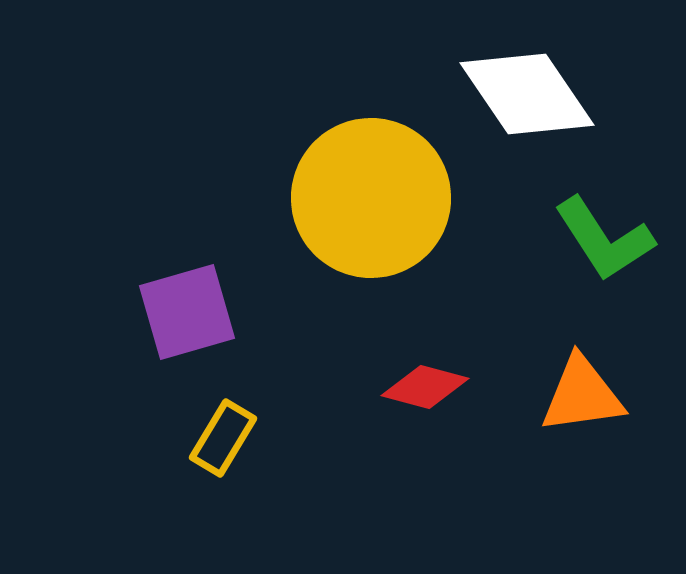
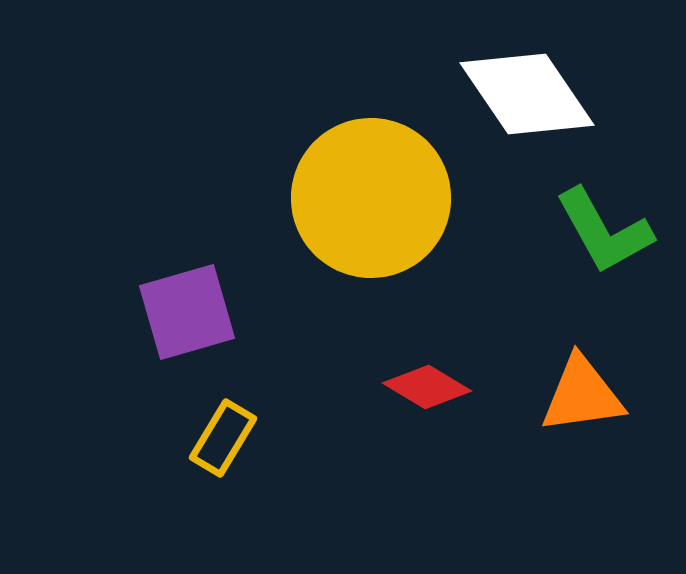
green L-shape: moved 8 px up; rotated 4 degrees clockwise
red diamond: moved 2 px right; rotated 16 degrees clockwise
